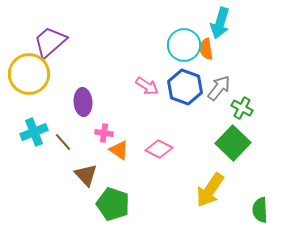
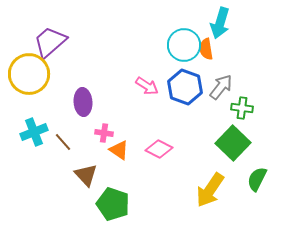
gray arrow: moved 2 px right, 1 px up
green cross: rotated 20 degrees counterclockwise
green semicircle: moved 3 px left, 31 px up; rotated 30 degrees clockwise
